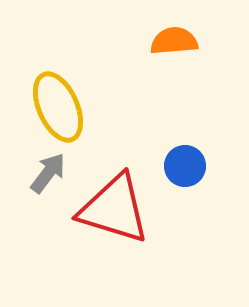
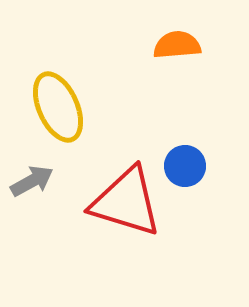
orange semicircle: moved 3 px right, 4 px down
gray arrow: moved 16 px left, 8 px down; rotated 24 degrees clockwise
red triangle: moved 12 px right, 7 px up
